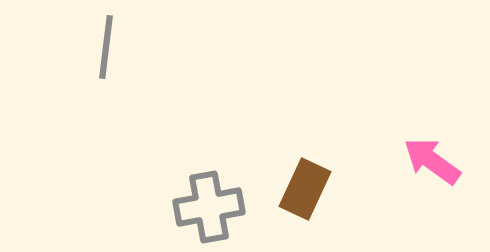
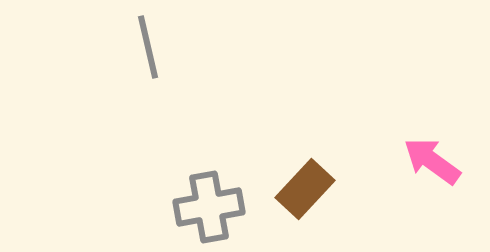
gray line: moved 42 px right; rotated 20 degrees counterclockwise
brown rectangle: rotated 18 degrees clockwise
